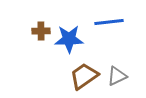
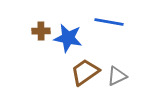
blue line: rotated 16 degrees clockwise
blue star: moved 1 px left, 1 px up; rotated 12 degrees clockwise
brown trapezoid: moved 1 px right, 4 px up
